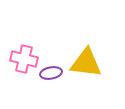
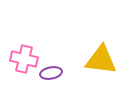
yellow triangle: moved 15 px right, 3 px up
